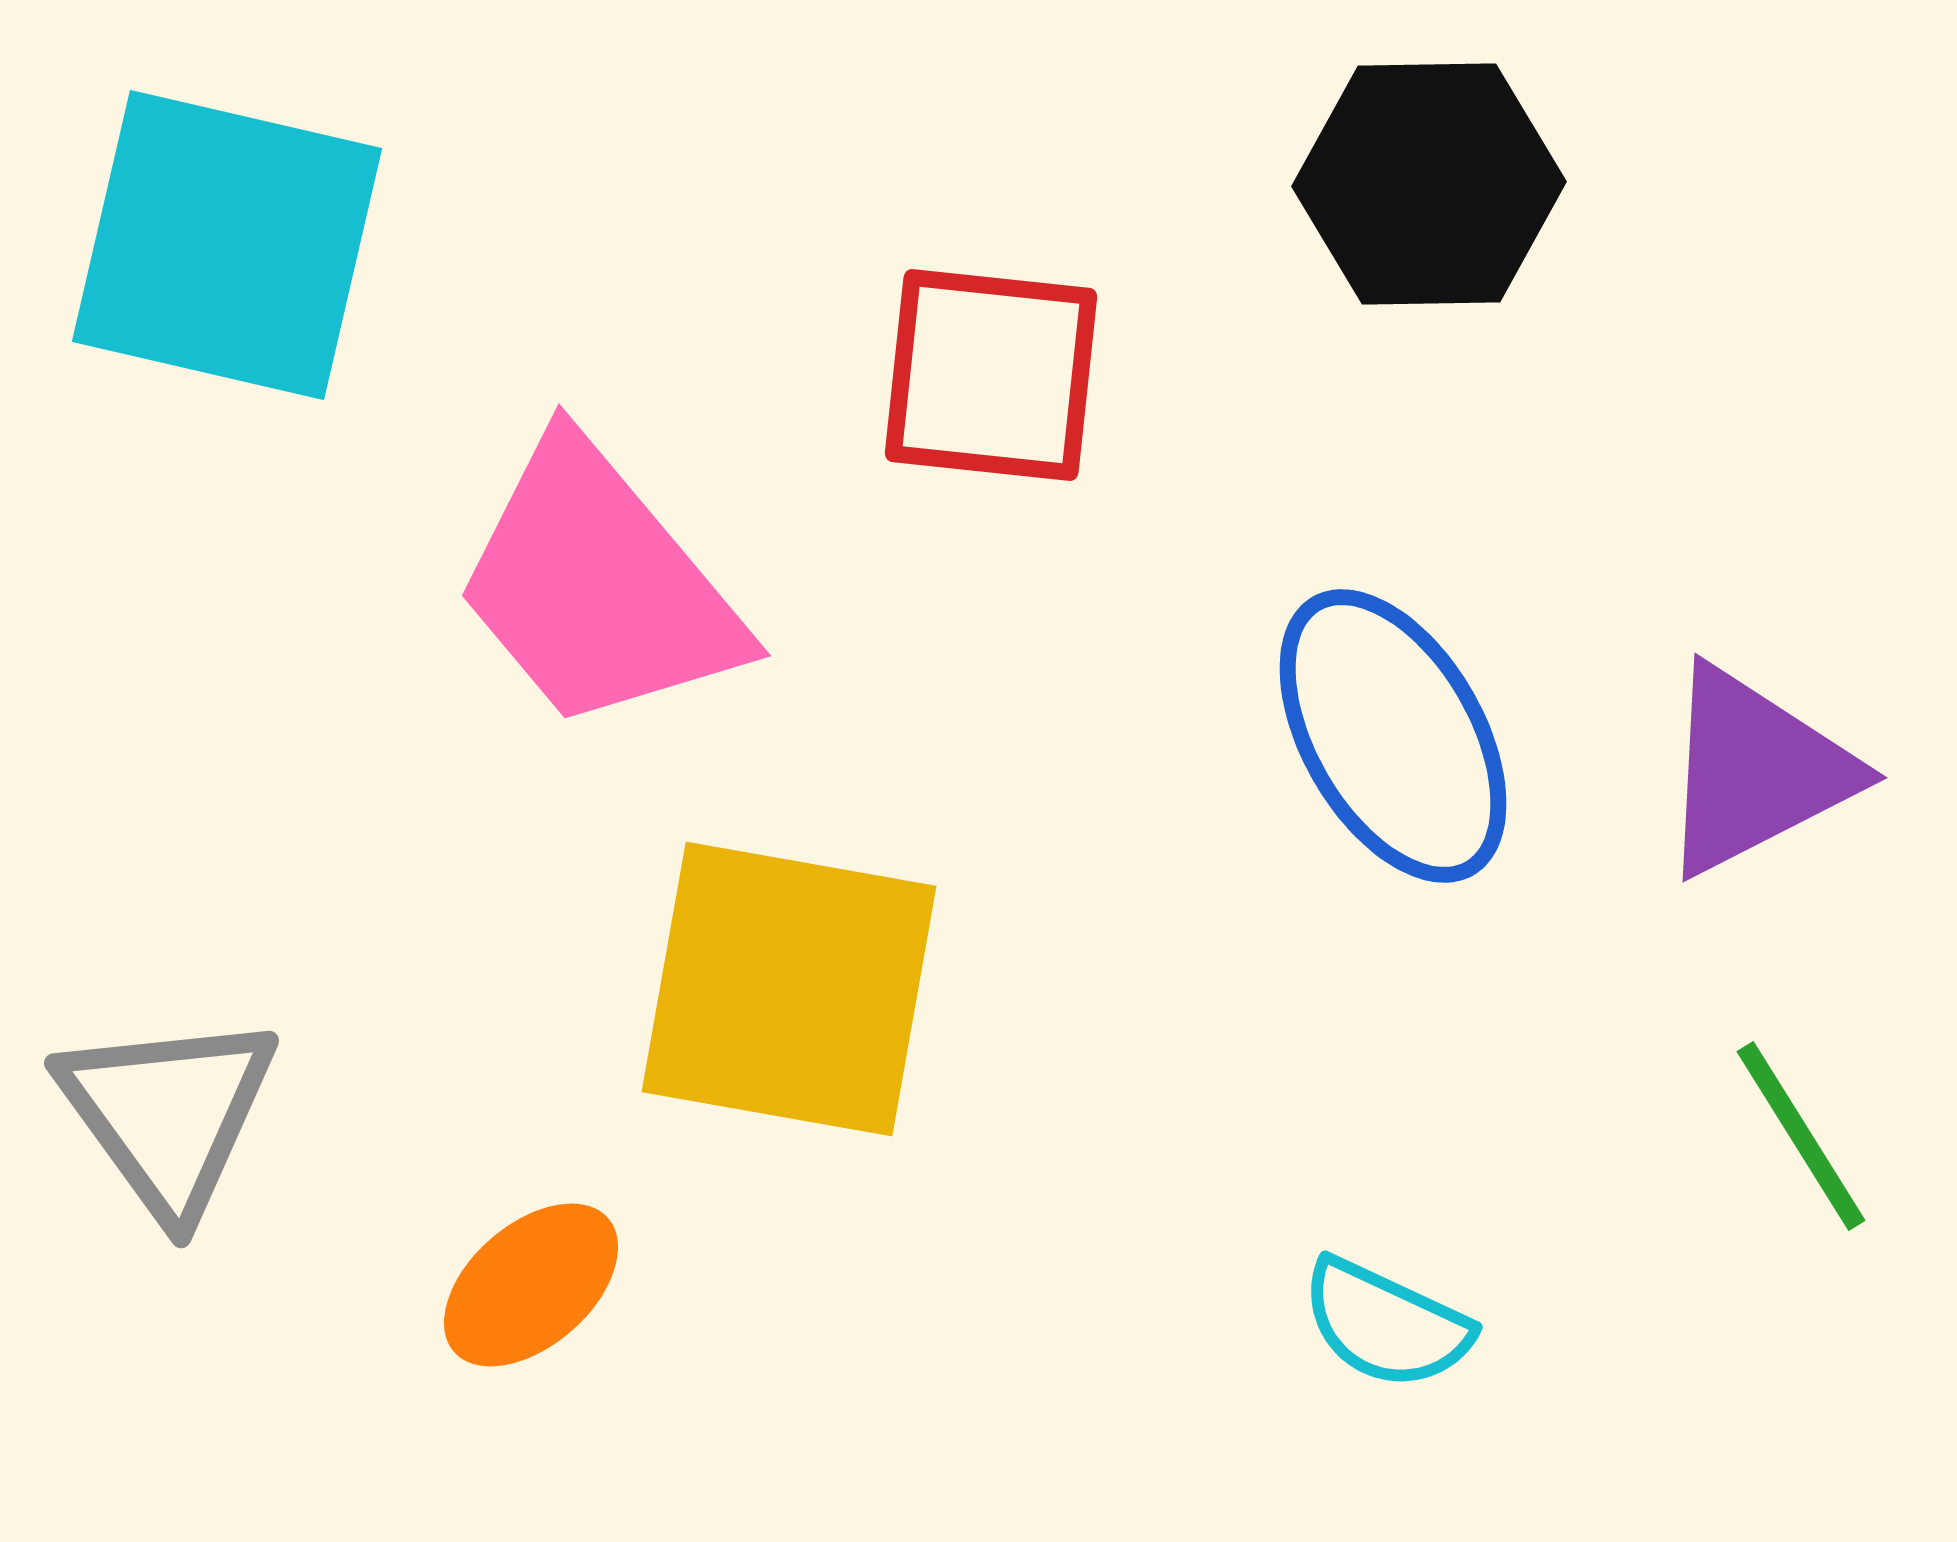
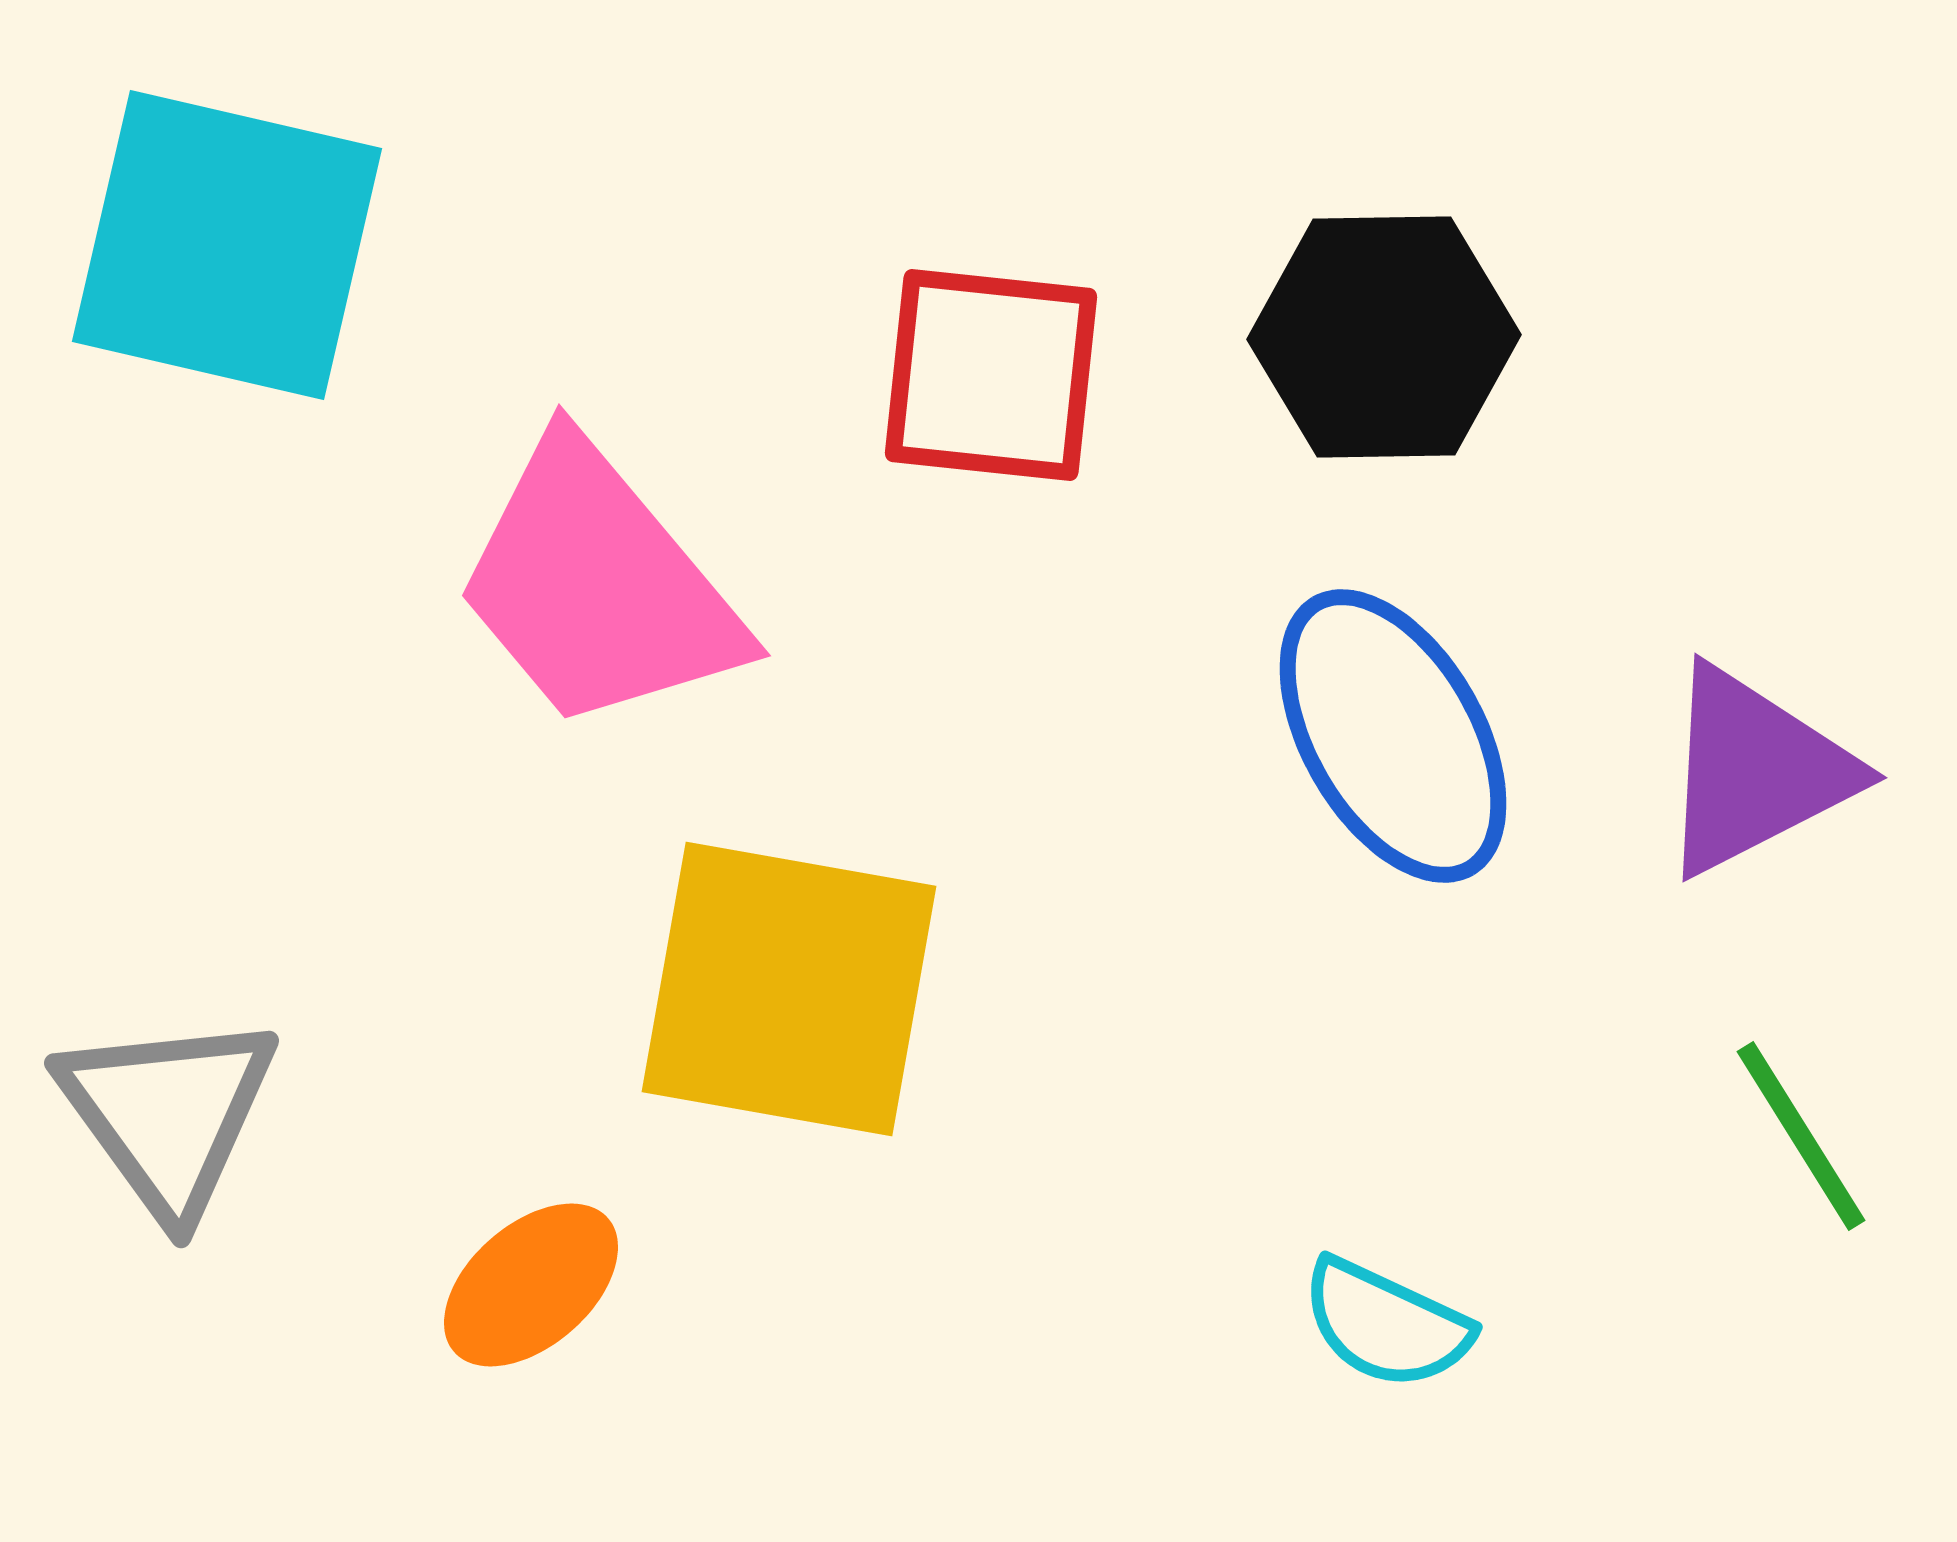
black hexagon: moved 45 px left, 153 px down
